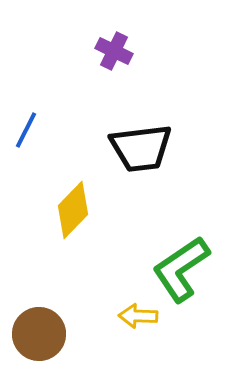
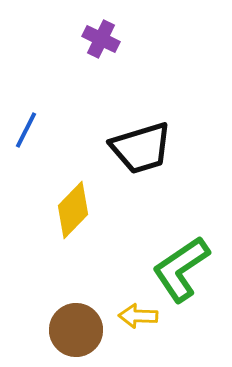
purple cross: moved 13 px left, 12 px up
black trapezoid: rotated 10 degrees counterclockwise
brown circle: moved 37 px right, 4 px up
